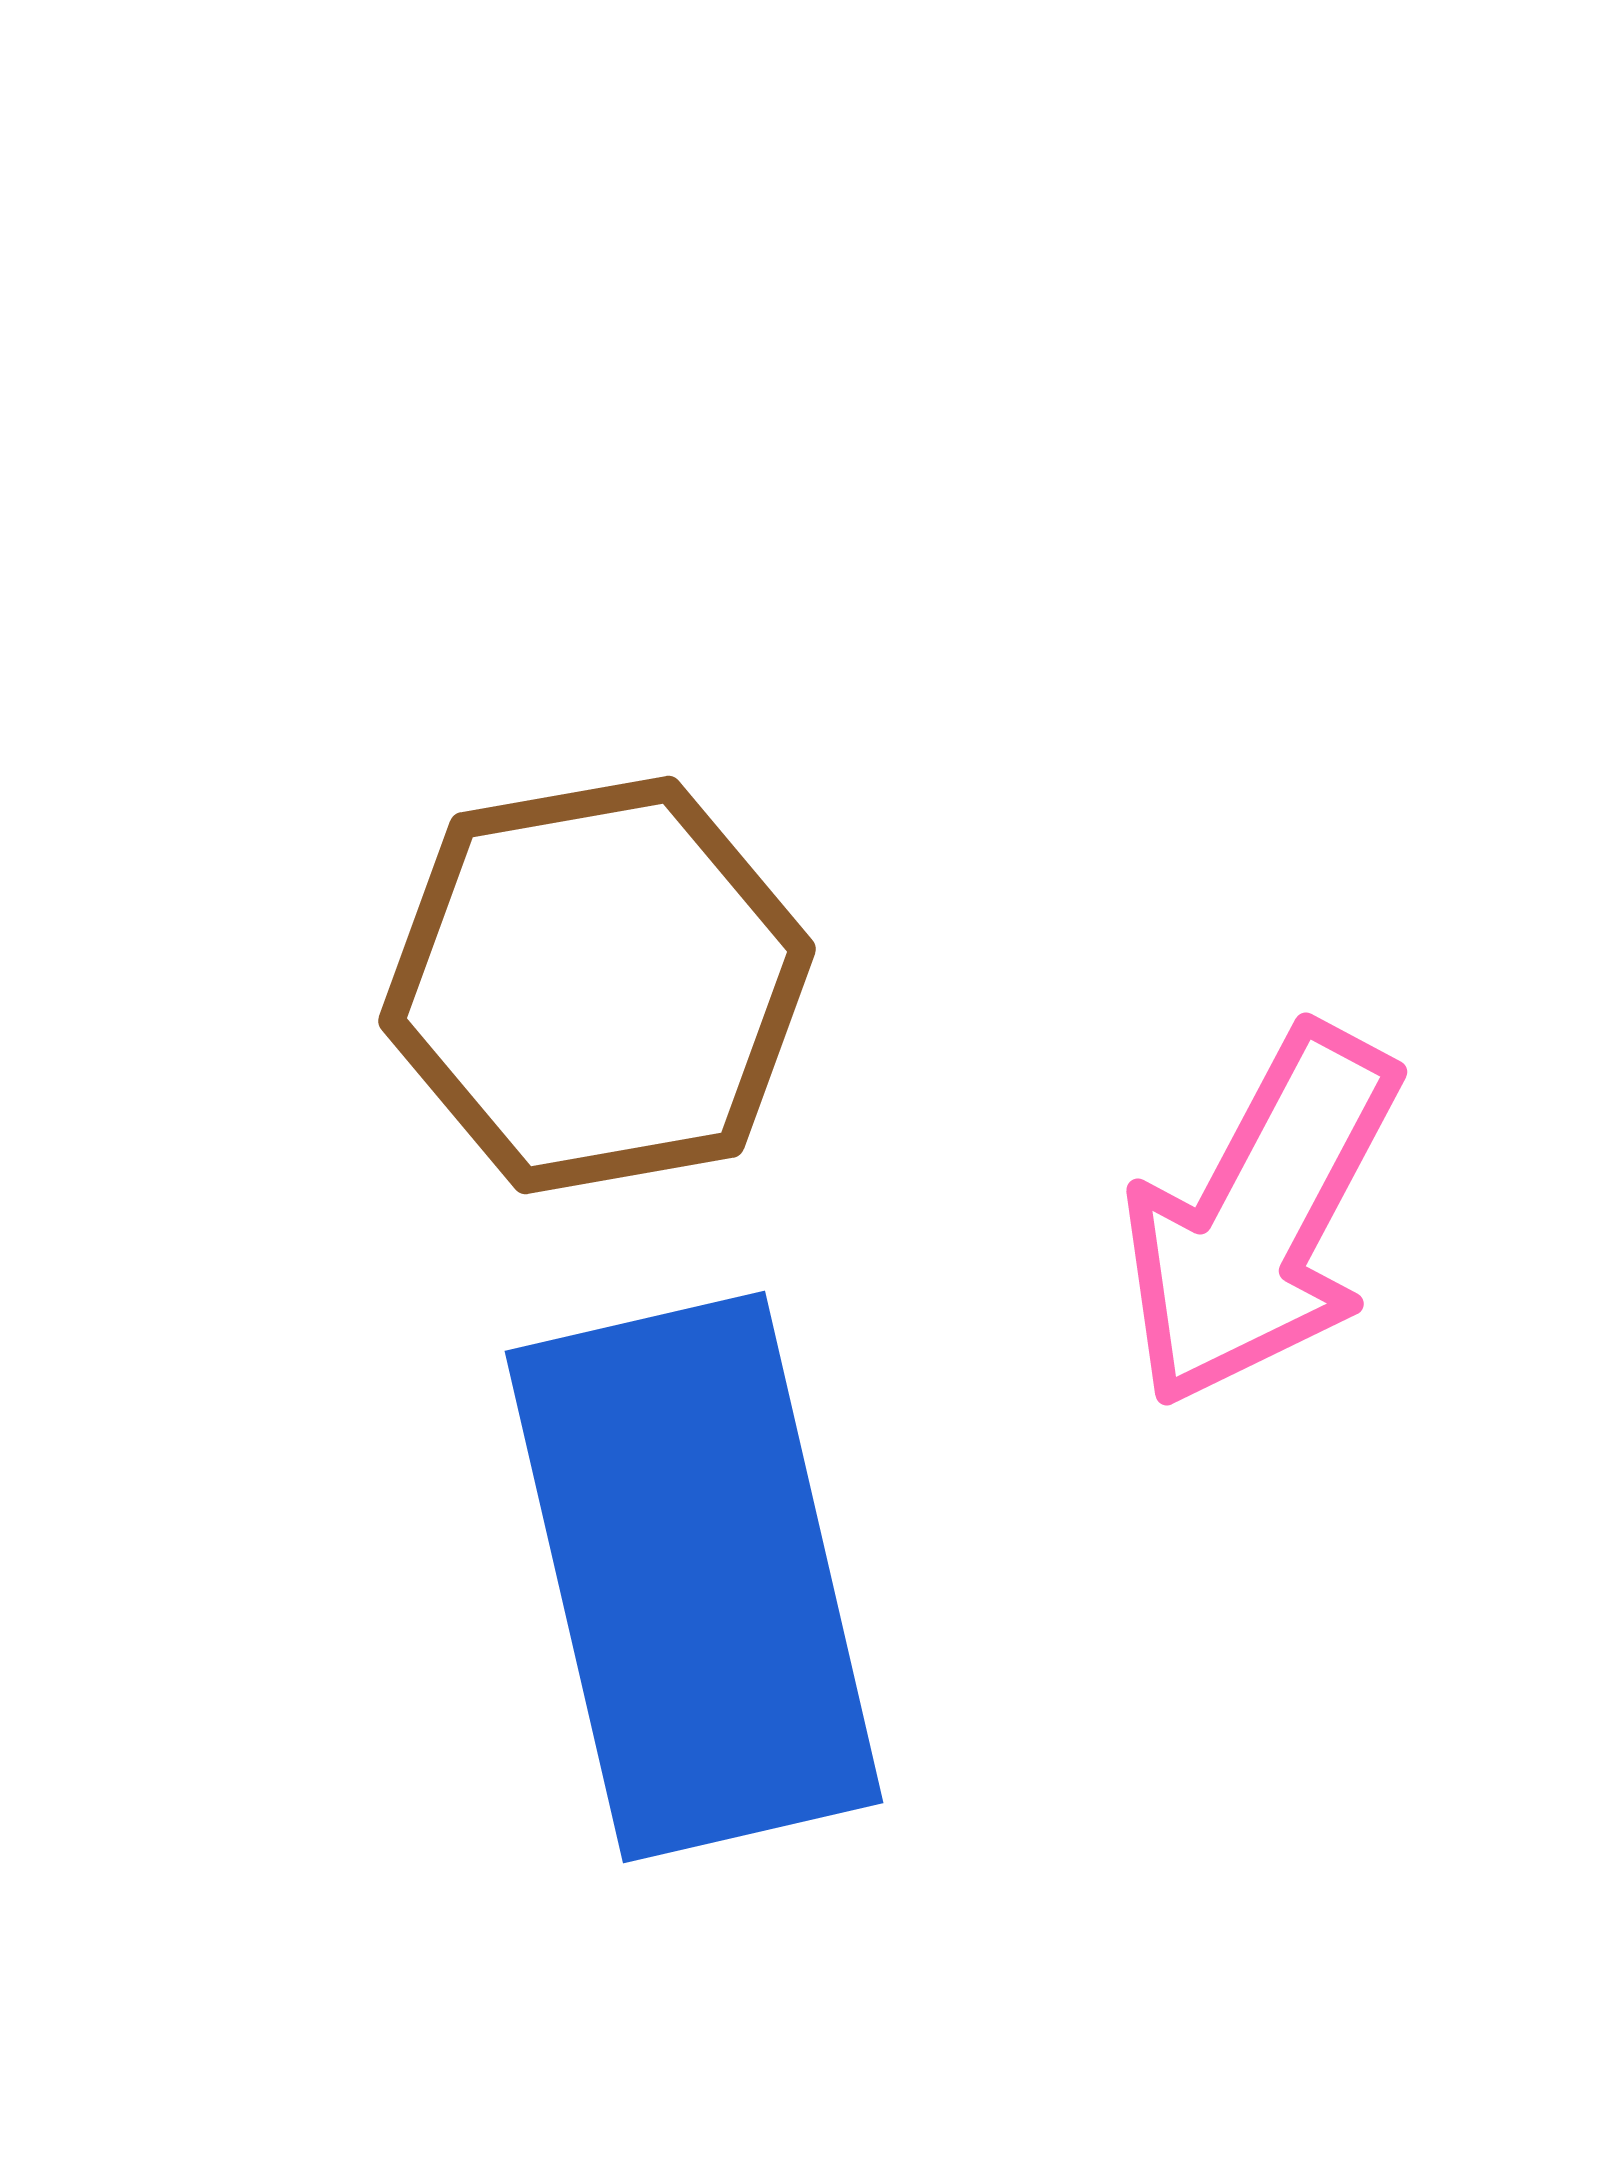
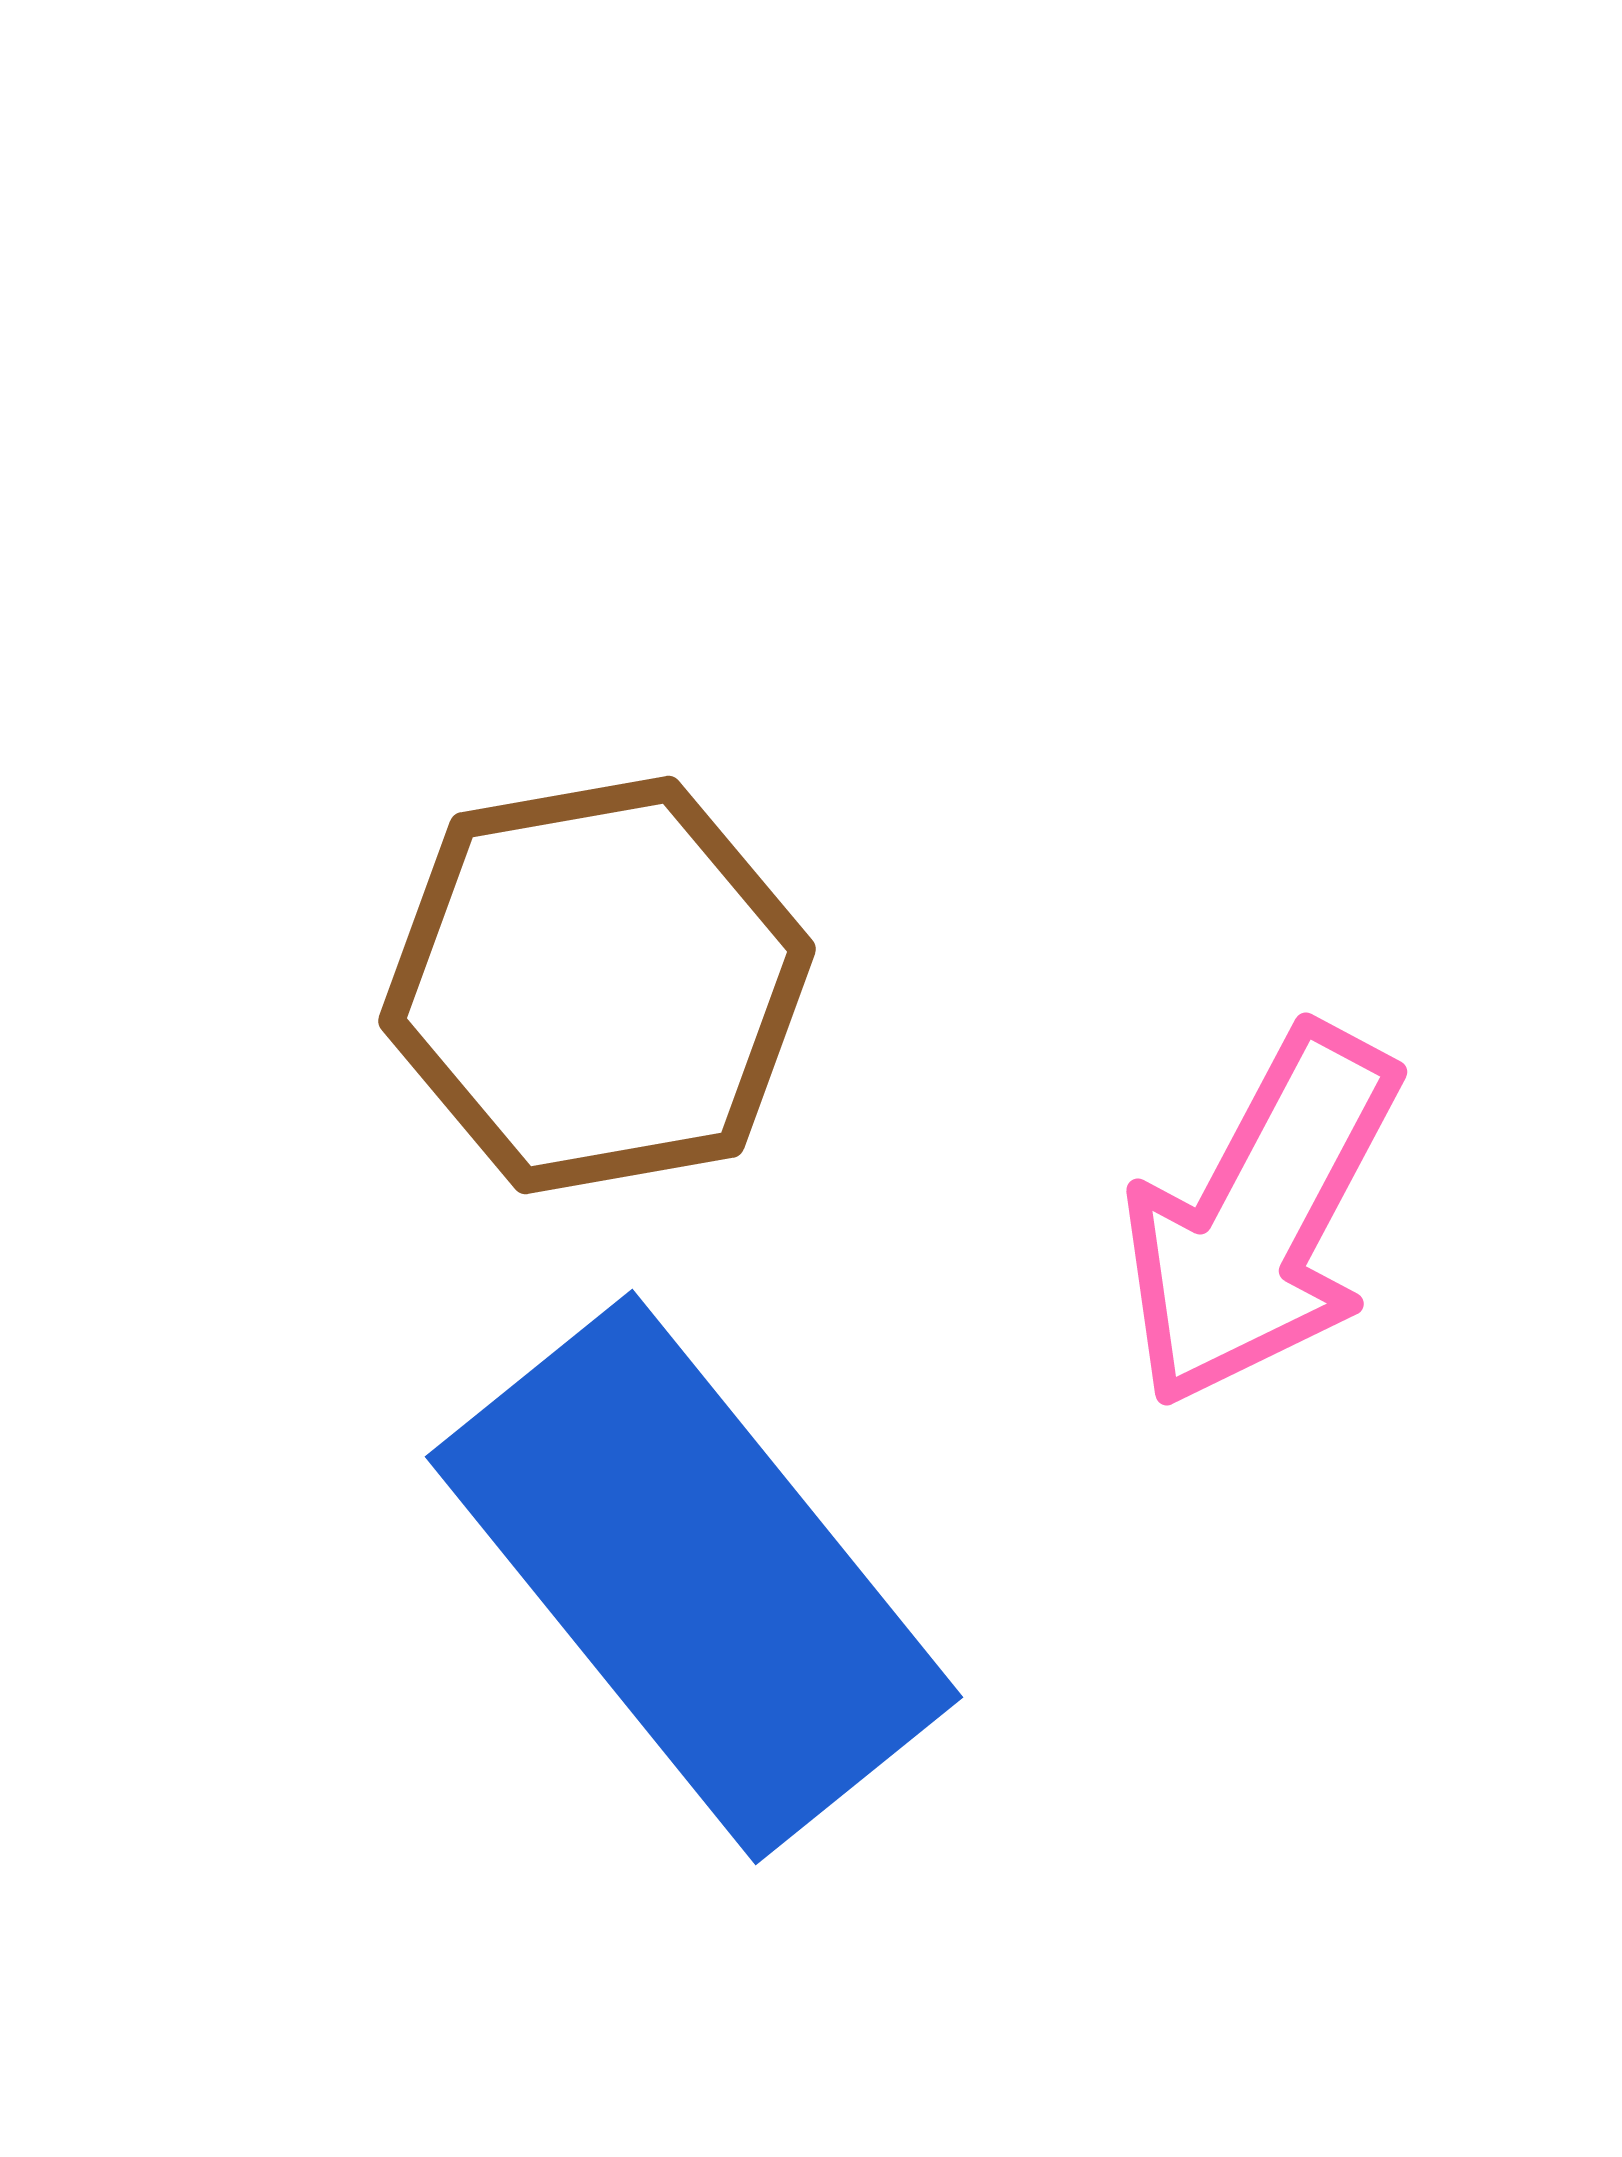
blue rectangle: rotated 26 degrees counterclockwise
